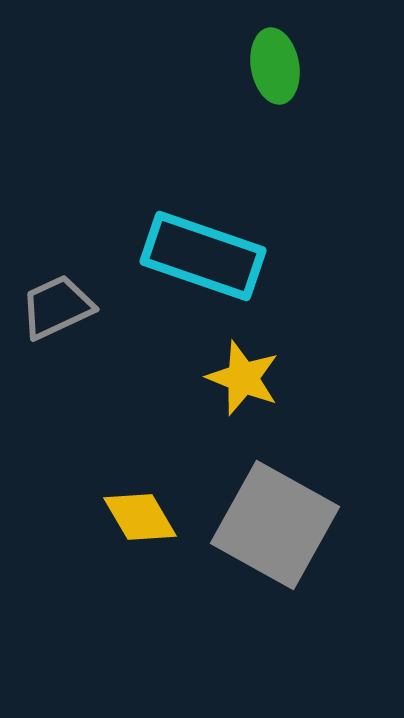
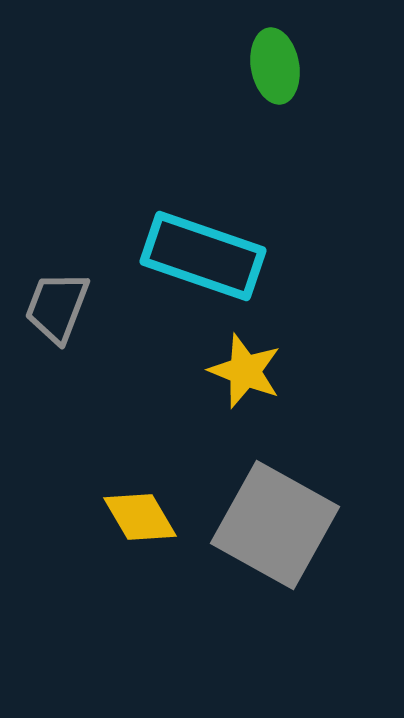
gray trapezoid: rotated 44 degrees counterclockwise
yellow star: moved 2 px right, 7 px up
